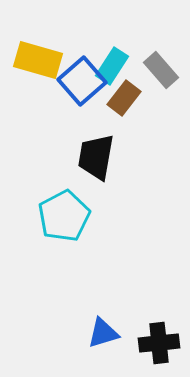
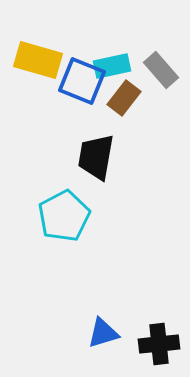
cyan rectangle: rotated 45 degrees clockwise
blue square: rotated 27 degrees counterclockwise
black cross: moved 1 px down
